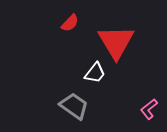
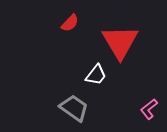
red triangle: moved 4 px right
white trapezoid: moved 1 px right, 2 px down
gray trapezoid: moved 2 px down
